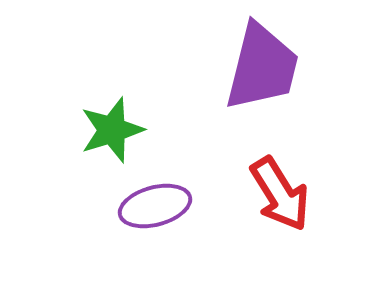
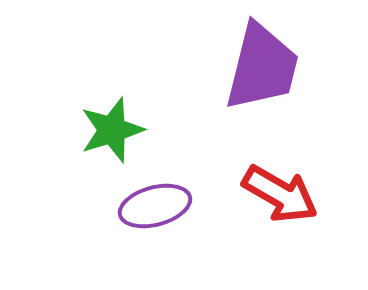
red arrow: rotated 28 degrees counterclockwise
